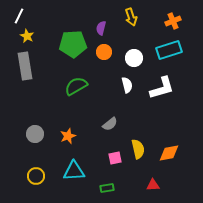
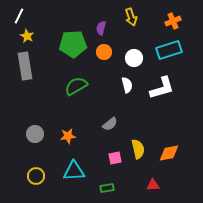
orange star: rotated 14 degrees clockwise
